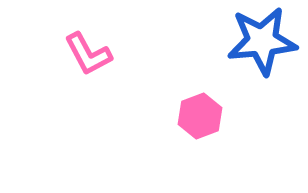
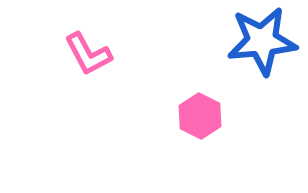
pink hexagon: rotated 12 degrees counterclockwise
